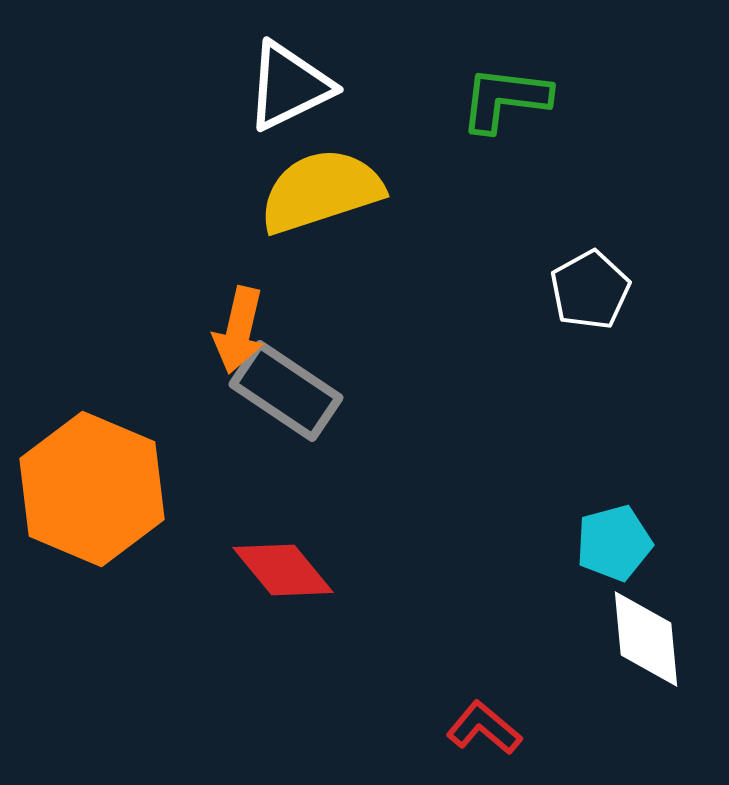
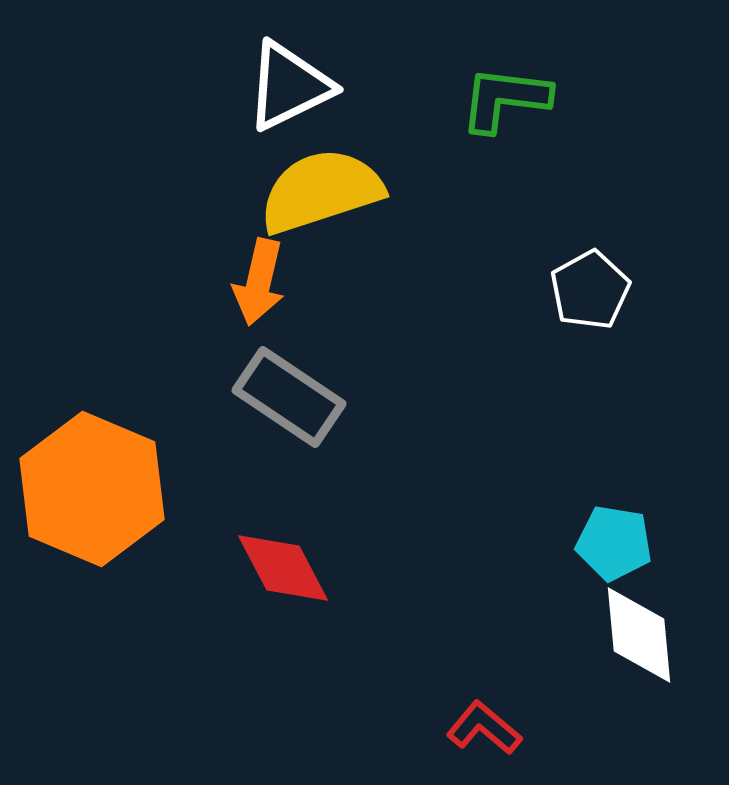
orange arrow: moved 20 px right, 48 px up
gray rectangle: moved 3 px right, 6 px down
cyan pentagon: rotated 24 degrees clockwise
red diamond: moved 2 px up; rotated 12 degrees clockwise
white diamond: moved 7 px left, 4 px up
